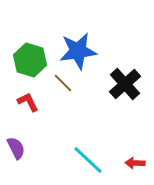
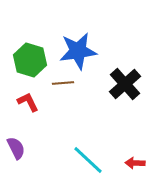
brown line: rotated 50 degrees counterclockwise
